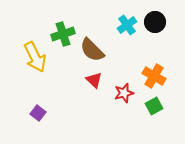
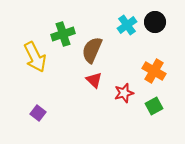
brown semicircle: rotated 68 degrees clockwise
orange cross: moved 5 px up
